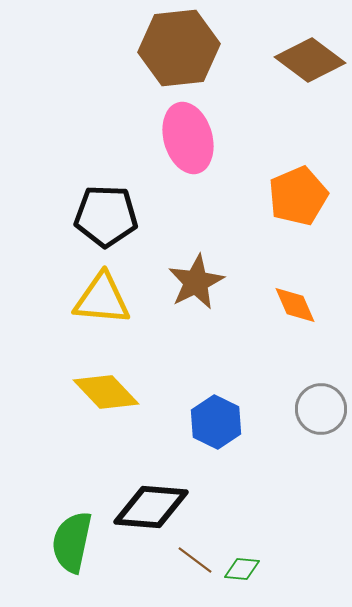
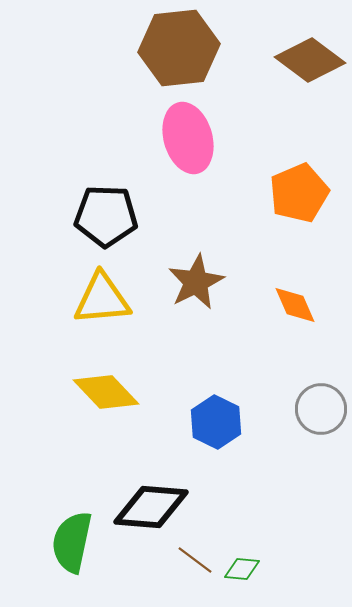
orange pentagon: moved 1 px right, 3 px up
yellow triangle: rotated 10 degrees counterclockwise
